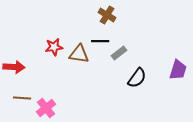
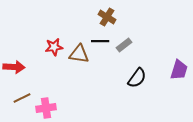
brown cross: moved 2 px down
gray rectangle: moved 5 px right, 8 px up
purple trapezoid: moved 1 px right
brown line: rotated 30 degrees counterclockwise
pink cross: rotated 30 degrees clockwise
